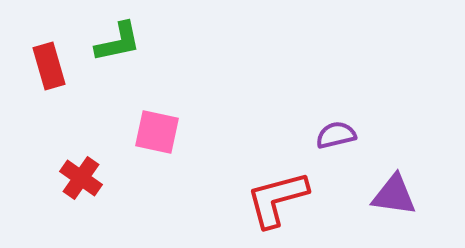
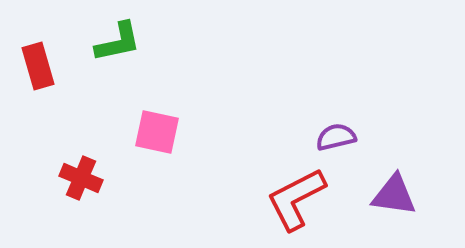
red rectangle: moved 11 px left
purple semicircle: moved 2 px down
red cross: rotated 12 degrees counterclockwise
red L-shape: moved 19 px right; rotated 12 degrees counterclockwise
